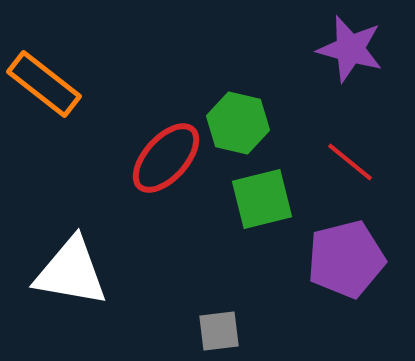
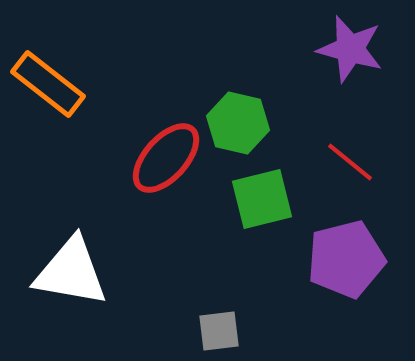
orange rectangle: moved 4 px right
